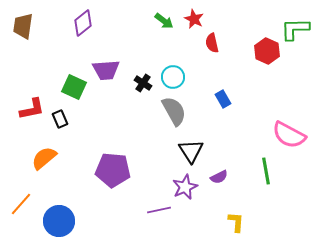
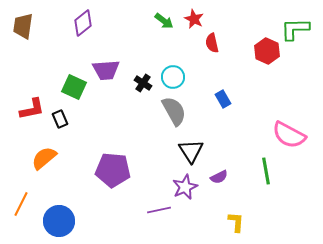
orange line: rotated 15 degrees counterclockwise
